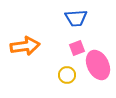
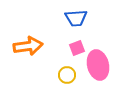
orange arrow: moved 3 px right
pink ellipse: rotated 12 degrees clockwise
